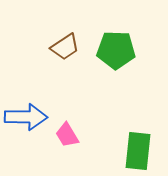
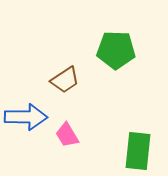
brown trapezoid: moved 33 px down
